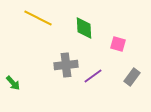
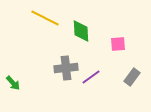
yellow line: moved 7 px right
green diamond: moved 3 px left, 3 px down
pink square: rotated 21 degrees counterclockwise
gray cross: moved 3 px down
purple line: moved 2 px left, 1 px down
